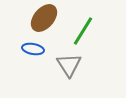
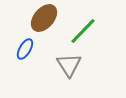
green line: rotated 12 degrees clockwise
blue ellipse: moved 8 px left; rotated 70 degrees counterclockwise
